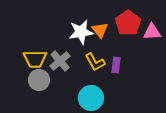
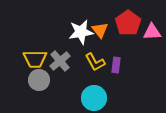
cyan circle: moved 3 px right
